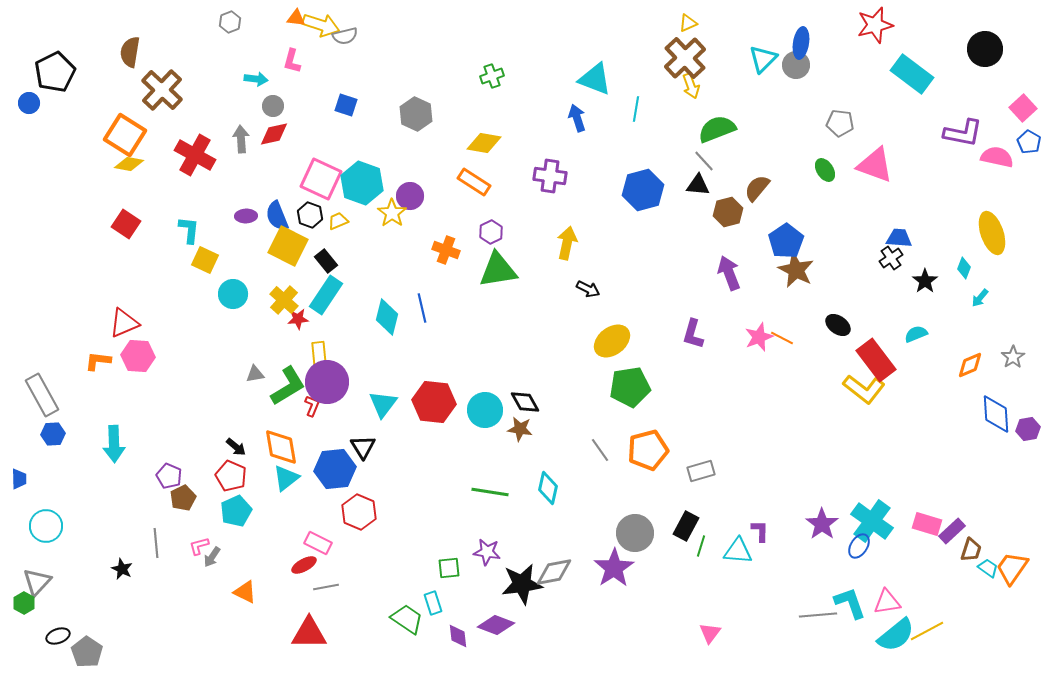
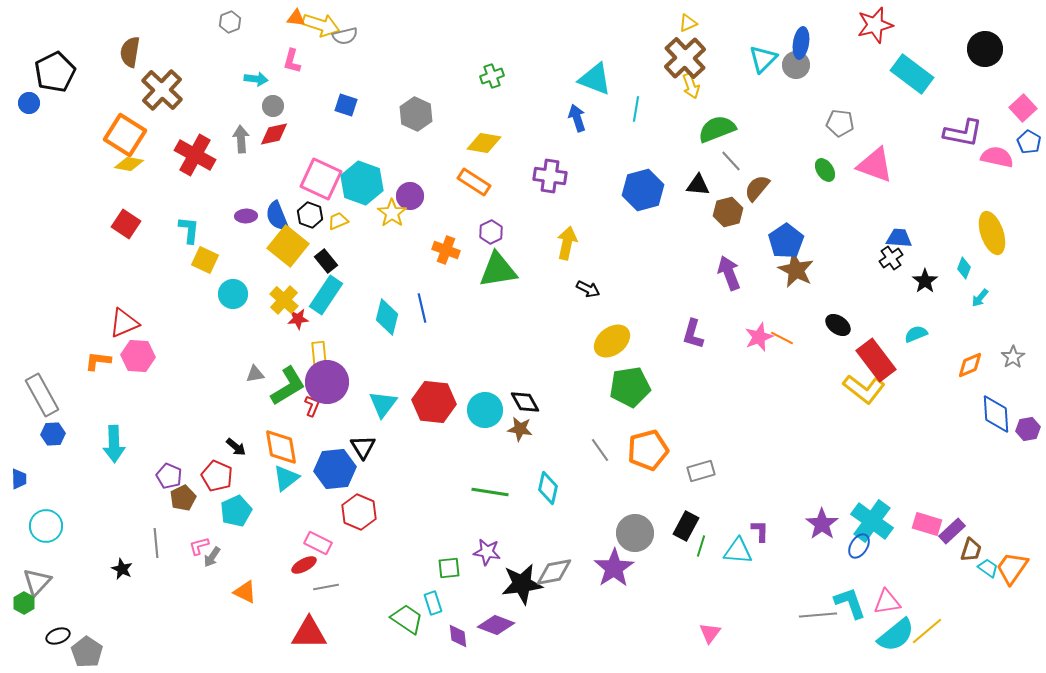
gray line at (704, 161): moved 27 px right
yellow square at (288, 246): rotated 12 degrees clockwise
red pentagon at (231, 476): moved 14 px left
yellow line at (927, 631): rotated 12 degrees counterclockwise
